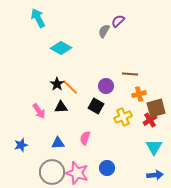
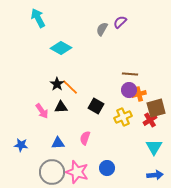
purple semicircle: moved 2 px right, 1 px down
gray semicircle: moved 2 px left, 2 px up
purple circle: moved 23 px right, 4 px down
pink arrow: moved 3 px right
blue star: rotated 24 degrees clockwise
pink star: moved 1 px up
